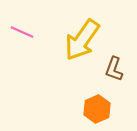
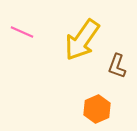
brown L-shape: moved 3 px right, 3 px up
